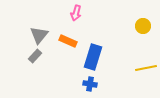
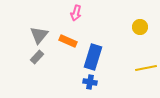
yellow circle: moved 3 px left, 1 px down
gray rectangle: moved 2 px right, 1 px down
blue cross: moved 2 px up
